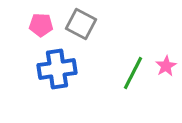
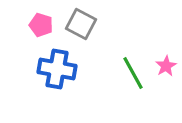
pink pentagon: rotated 15 degrees clockwise
blue cross: rotated 18 degrees clockwise
green line: rotated 56 degrees counterclockwise
